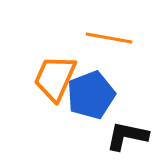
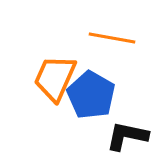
orange line: moved 3 px right
blue pentagon: rotated 21 degrees counterclockwise
